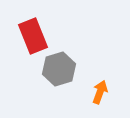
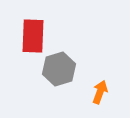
red rectangle: rotated 24 degrees clockwise
